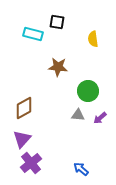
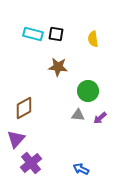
black square: moved 1 px left, 12 px down
purple triangle: moved 6 px left
blue arrow: rotated 14 degrees counterclockwise
